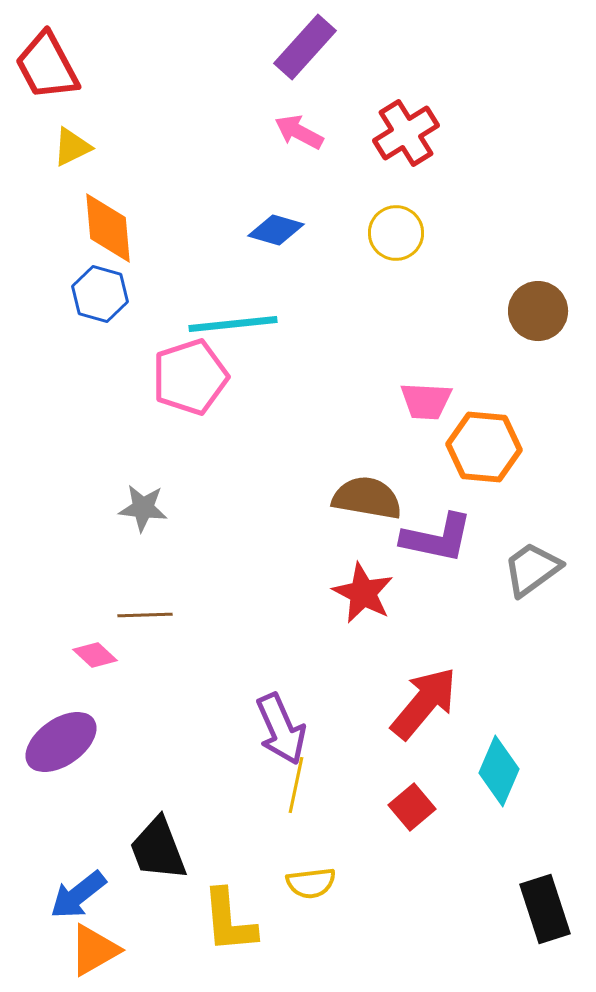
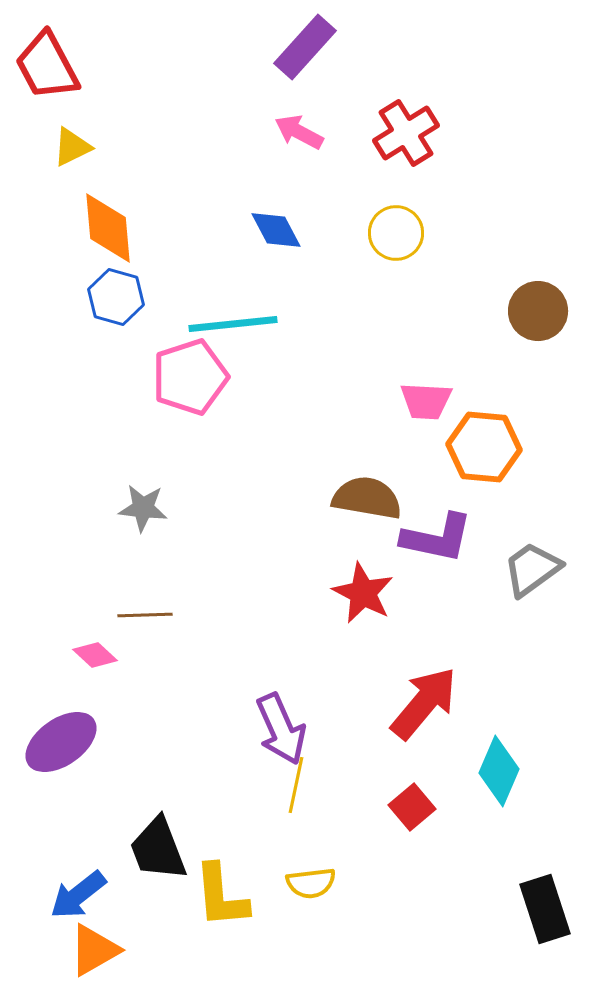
blue diamond: rotated 46 degrees clockwise
blue hexagon: moved 16 px right, 3 px down
yellow L-shape: moved 8 px left, 25 px up
